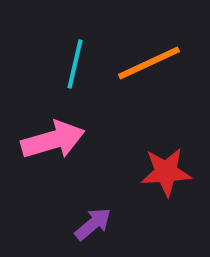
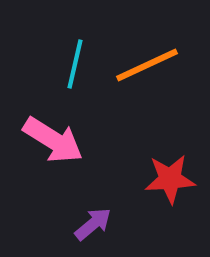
orange line: moved 2 px left, 2 px down
pink arrow: rotated 48 degrees clockwise
red star: moved 4 px right, 7 px down
